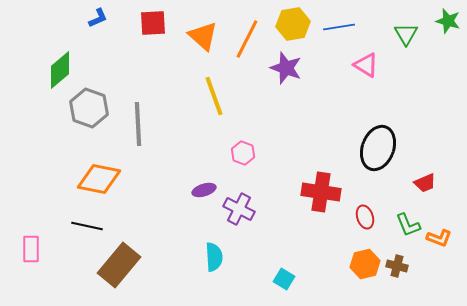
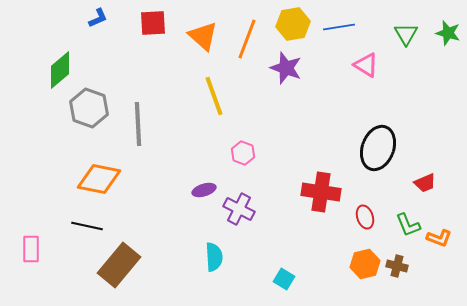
green star: moved 12 px down
orange line: rotated 6 degrees counterclockwise
